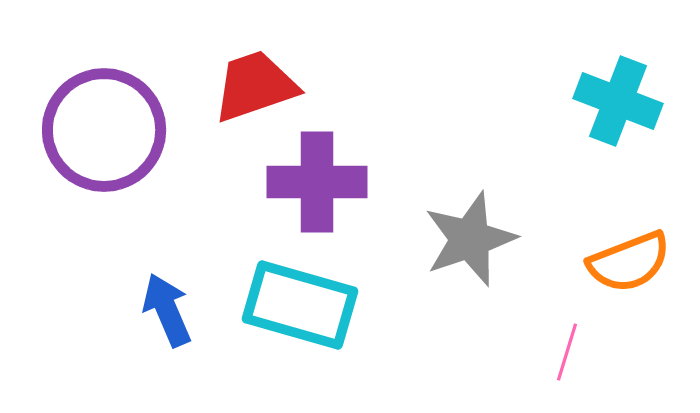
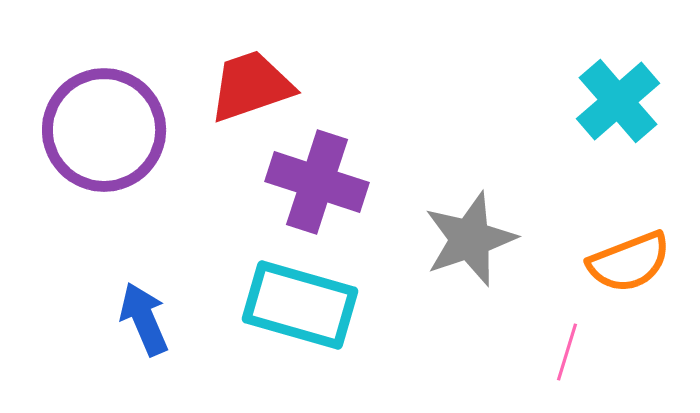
red trapezoid: moved 4 px left
cyan cross: rotated 28 degrees clockwise
purple cross: rotated 18 degrees clockwise
blue arrow: moved 23 px left, 9 px down
